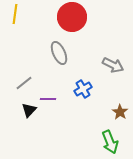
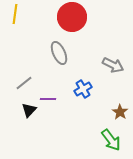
green arrow: moved 1 px right, 2 px up; rotated 15 degrees counterclockwise
